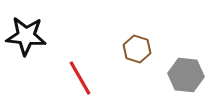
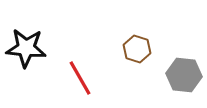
black star: moved 12 px down
gray hexagon: moved 2 px left
